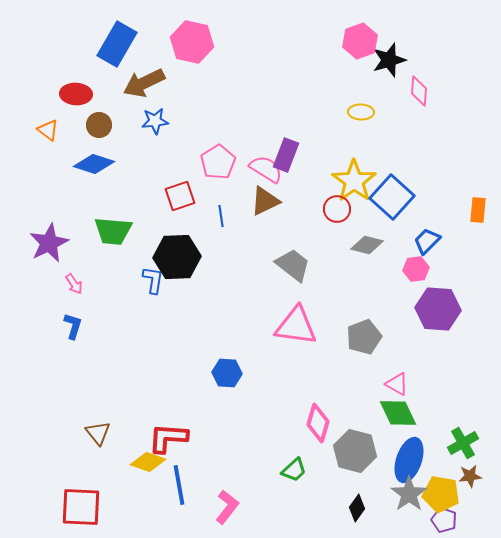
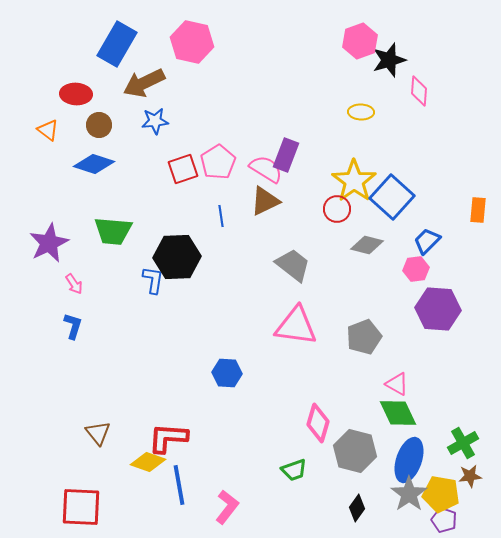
red square at (180, 196): moved 3 px right, 27 px up
green trapezoid at (294, 470): rotated 24 degrees clockwise
